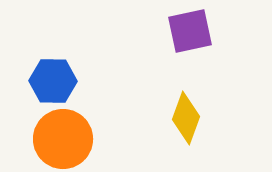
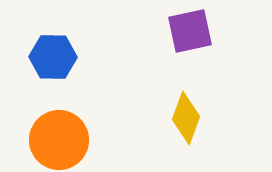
blue hexagon: moved 24 px up
orange circle: moved 4 px left, 1 px down
